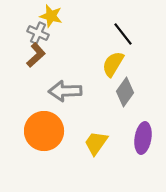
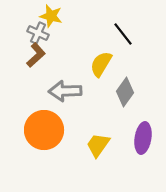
yellow semicircle: moved 12 px left
orange circle: moved 1 px up
yellow trapezoid: moved 2 px right, 2 px down
